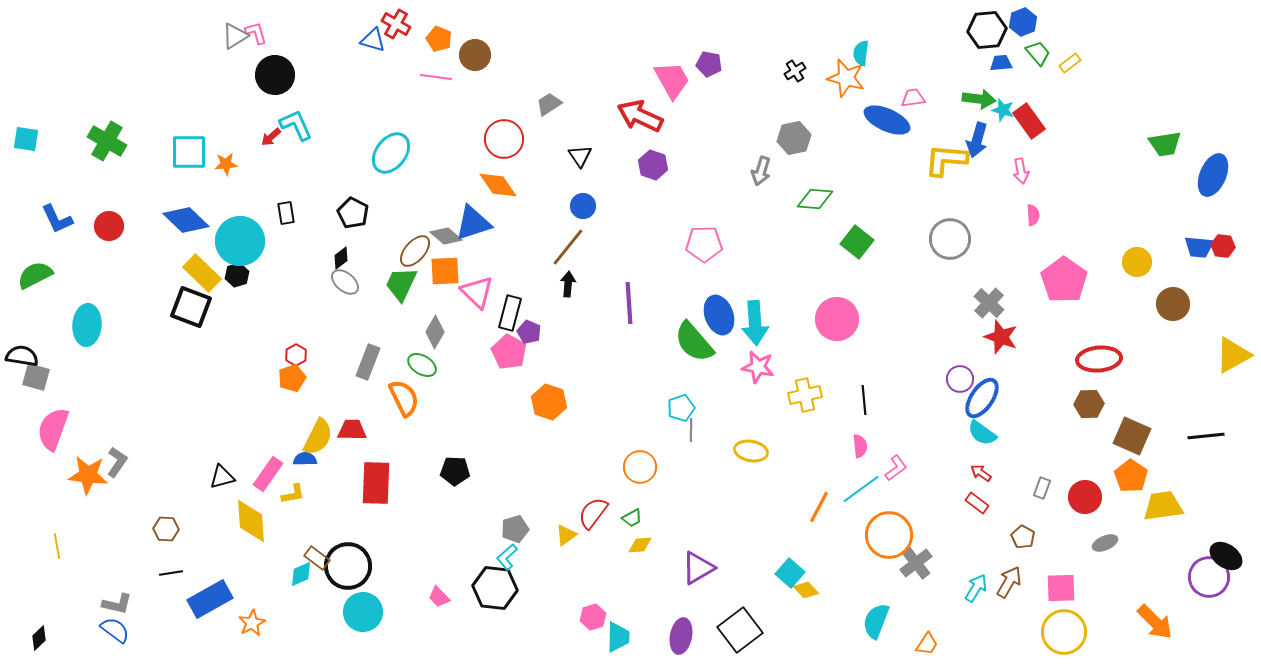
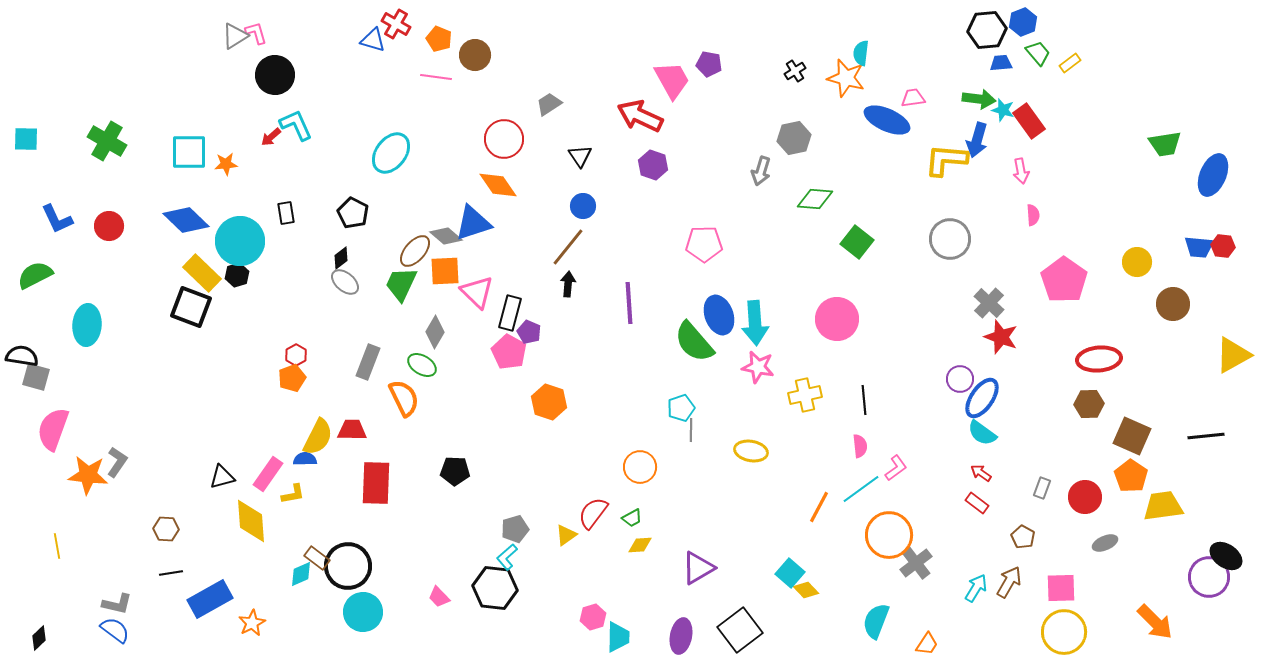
cyan square at (26, 139): rotated 8 degrees counterclockwise
